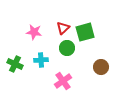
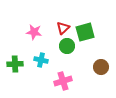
green circle: moved 2 px up
cyan cross: rotated 16 degrees clockwise
green cross: rotated 28 degrees counterclockwise
pink cross: rotated 18 degrees clockwise
